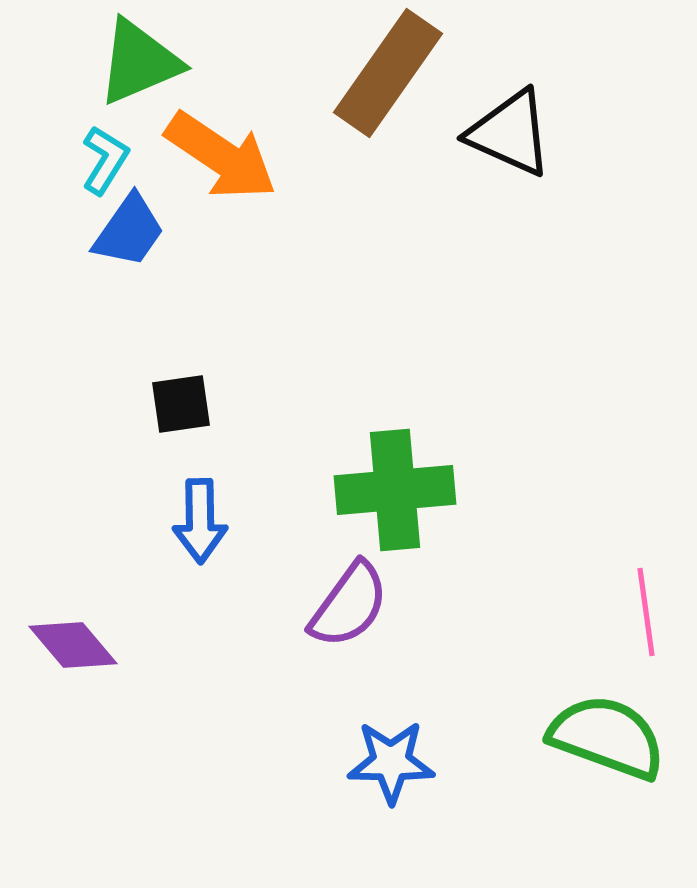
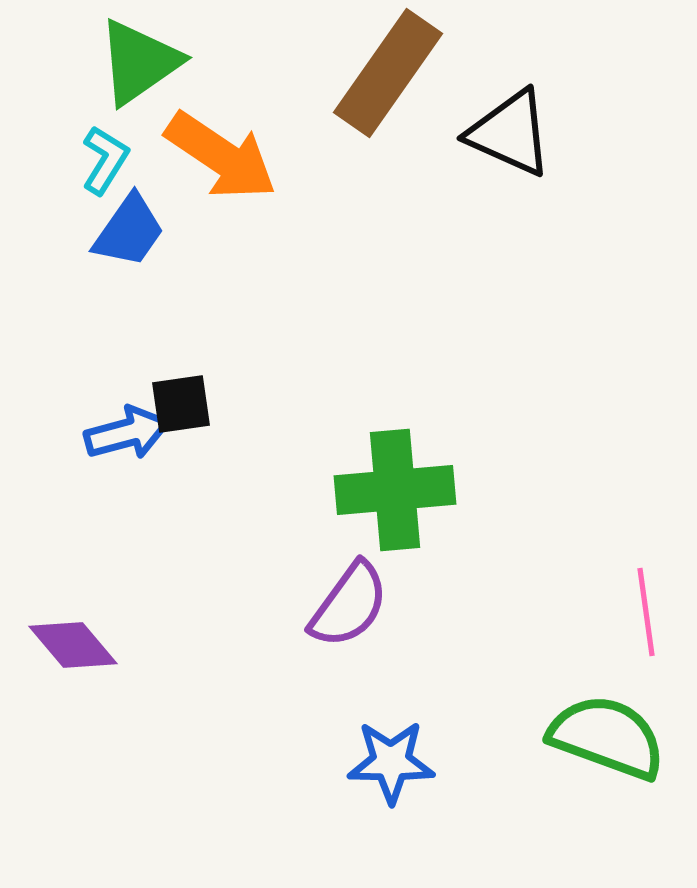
green triangle: rotated 12 degrees counterclockwise
blue arrow: moved 73 px left, 88 px up; rotated 104 degrees counterclockwise
